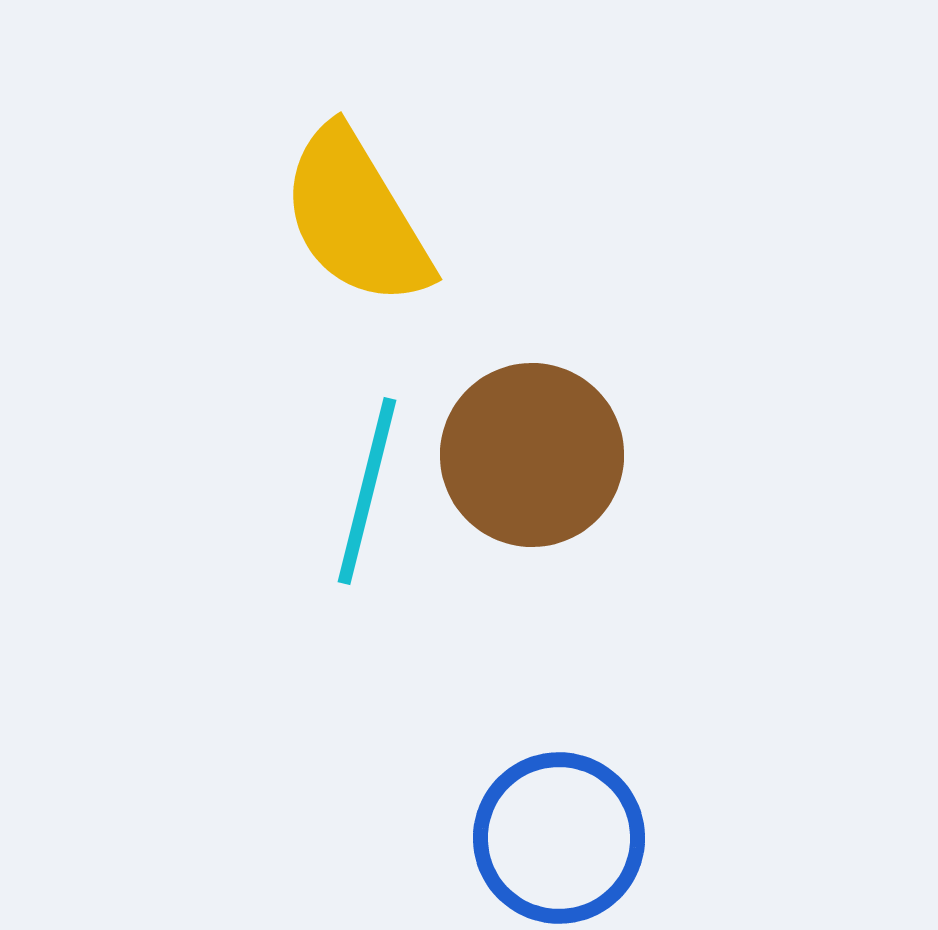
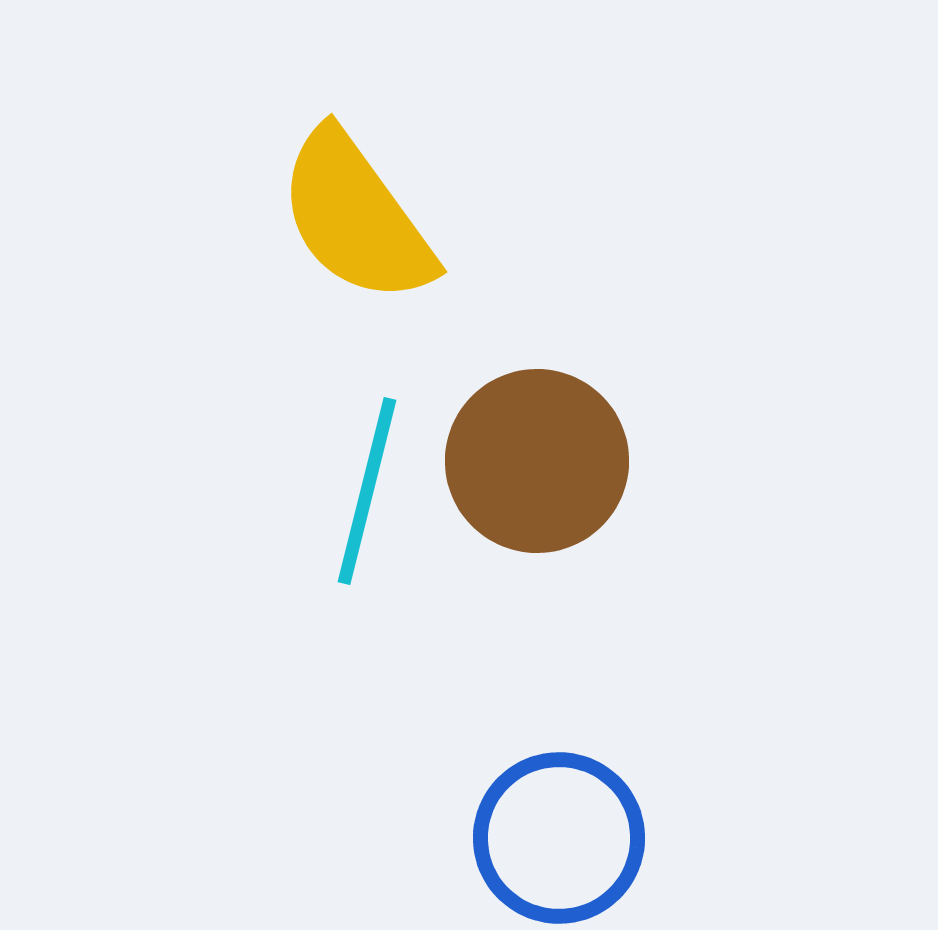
yellow semicircle: rotated 5 degrees counterclockwise
brown circle: moved 5 px right, 6 px down
